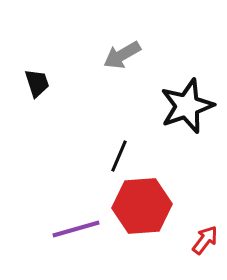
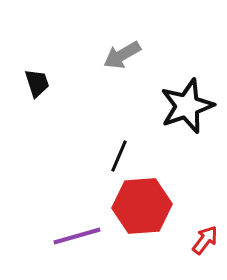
purple line: moved 1 px right, 7 px down
